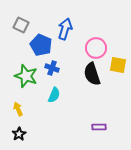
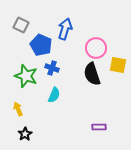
black star: moved 6 px right
